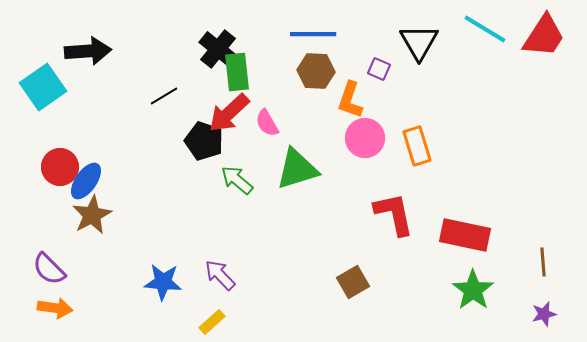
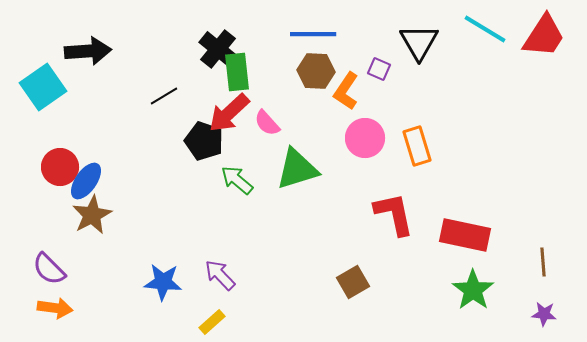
orange L-shape: moved 4 px left, 9 px up; rotated 15 degrees clockwise
pink semicircle: rotated 12 degrees counterclockwise
purple star: rotated 20 degrees clockwise
